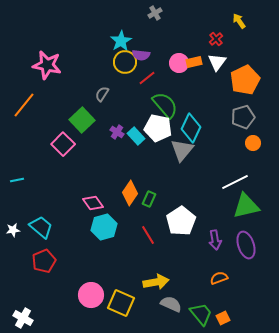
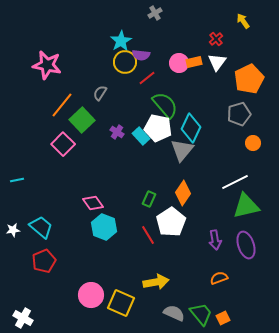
yellow arrow at (239, 21): moved 4 px right
orange pentagon at (245, 80): moved 4 px right, 1 px up
gray semicircle at (102, 94): moved 2 px left, 1 px up
orange line at (24, 105): moved 38 px right
gray pentagon at (243, 117): moved 4 px left, 3 px up
cyan rectangle at (136, 136): moved 5 px right
orange diamond at (130, 193): moved 53 px right
white pentagon at (181, 221): moved 10 px left, 1 px down
cyan hexagon at (104, 227): rotated 25 degrees counterclockwise
gray semicircle at (171, 304): moved 3 px right, 9 px down
